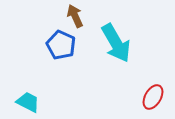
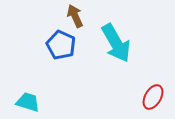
cyan trapezoid: rotated 10 degrees counterclockwise
